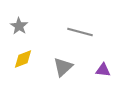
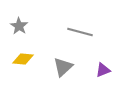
yellow diamond: rotated 25 degrees clockwise
purple triangle: rotated 28 degrees counterclockwise
